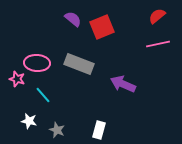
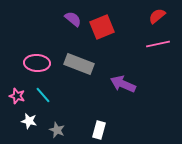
pink star: moved 17 px down
